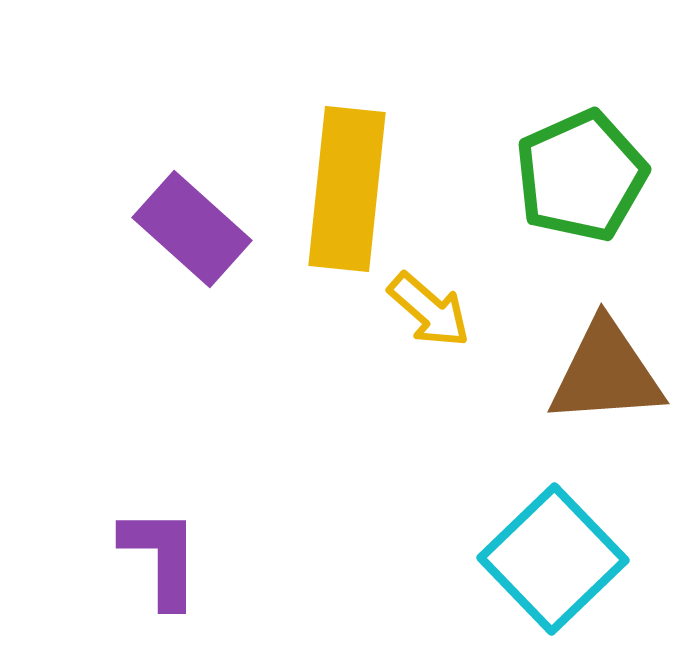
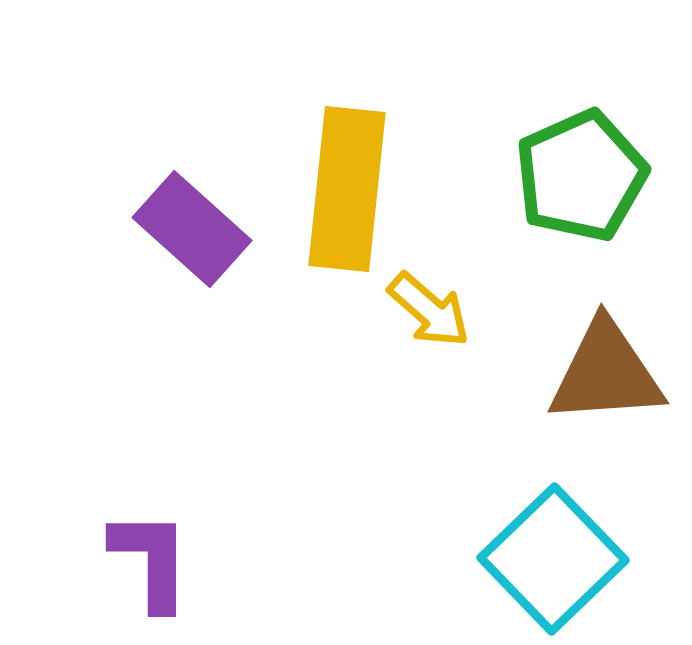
purple L-shape: moved 10 px left, 3 px down
